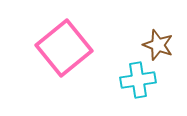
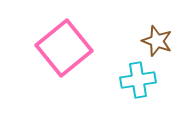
brown star: moved 1 px left, 4 px up
